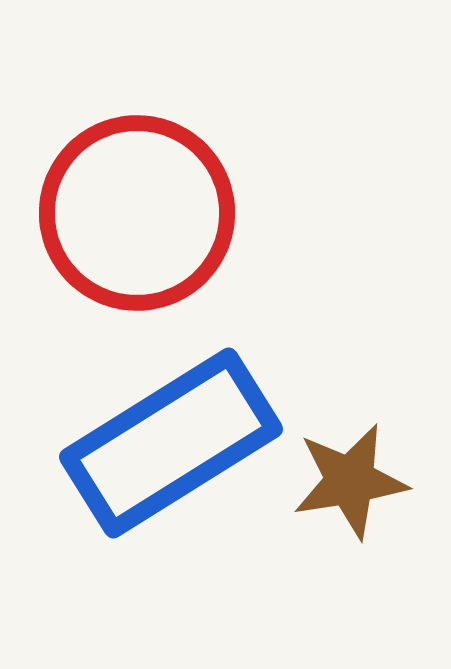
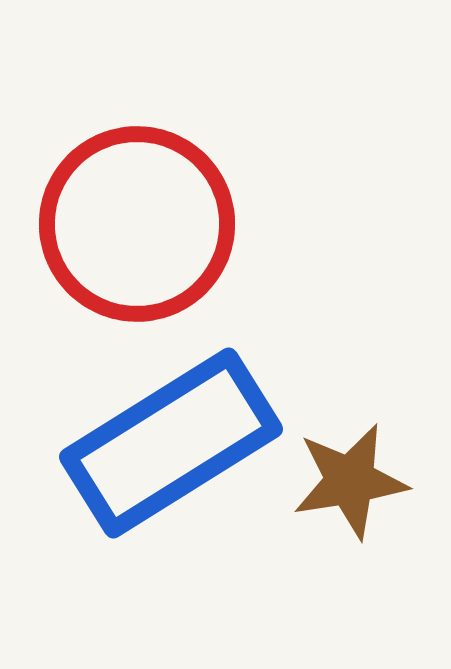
red circle: moved 11 px down
